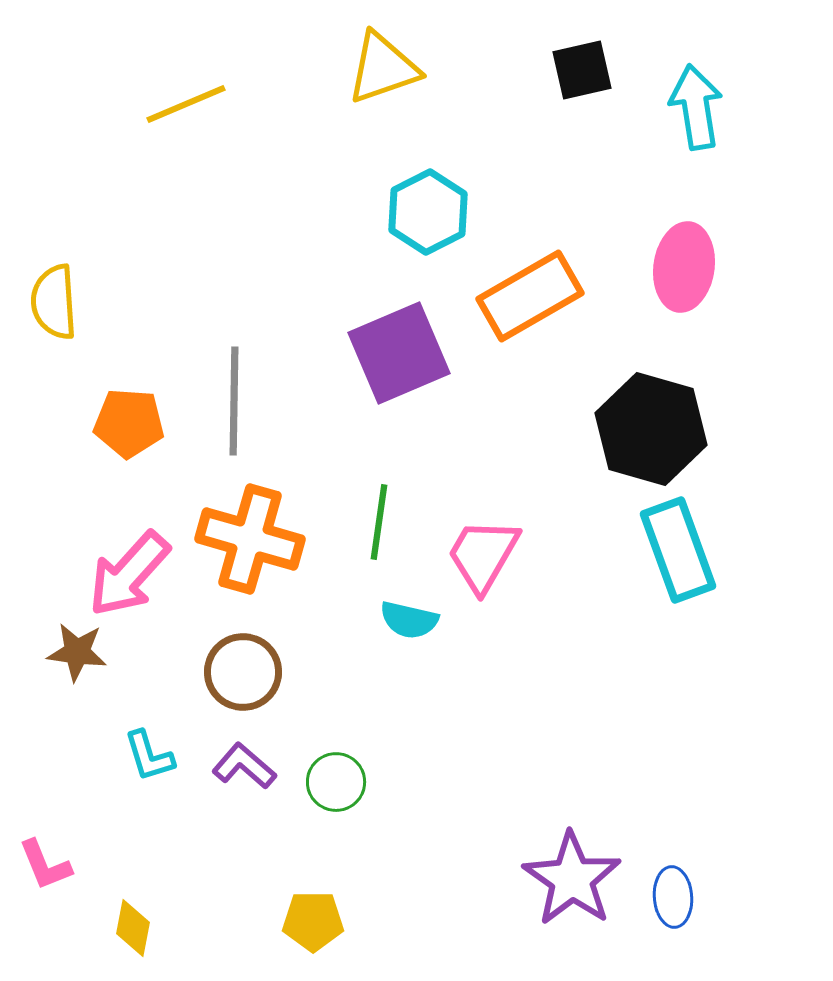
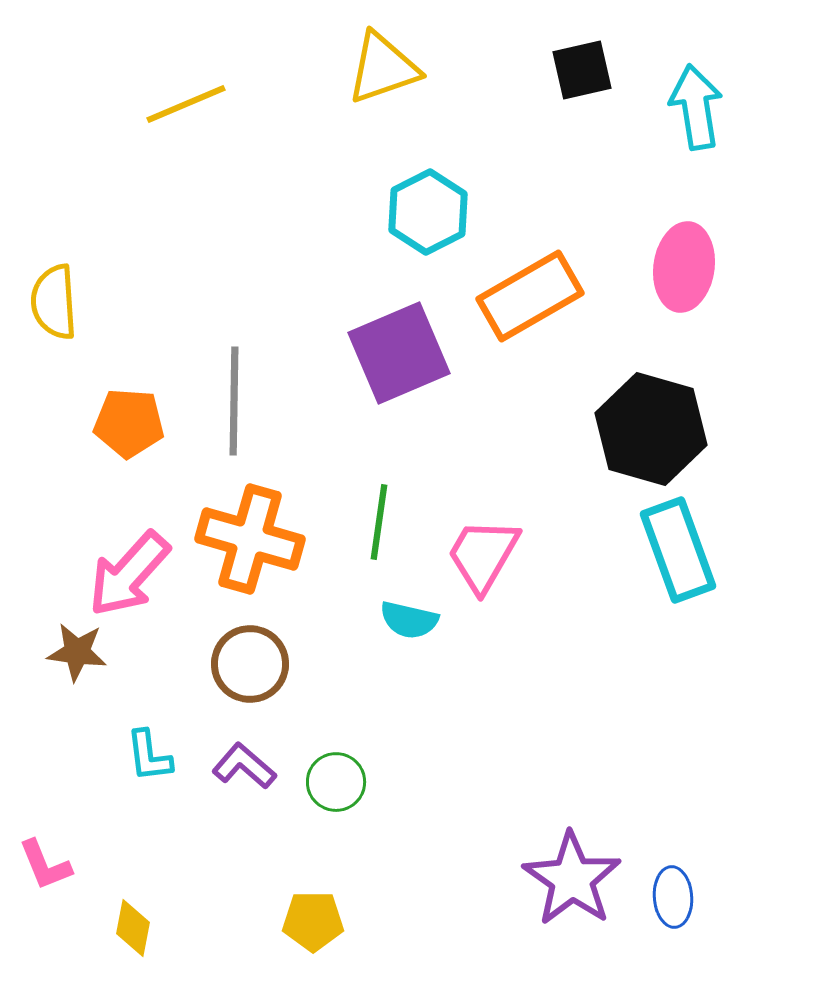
brown circle: moved 7 px right, 8 px up
cyan L-shape: rotated 10 degrees clockwise
